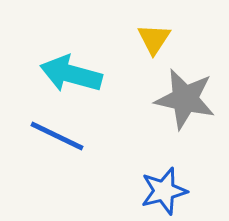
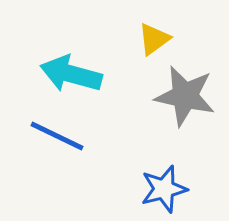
yellow triangle: rotated 21 degrees clockwise
gray star: moved 3 px up
blue star: moved 2 px up
